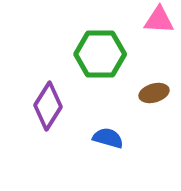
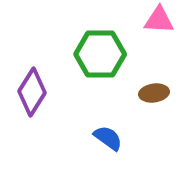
brown ellipse: rotated 8 degrees clockwise
purple diamond: moved 16 px left, 14 px up
blue semicircle: rotated 20 degrees clockwise
